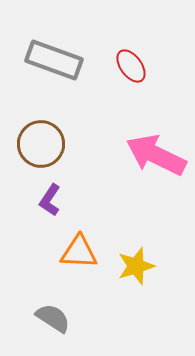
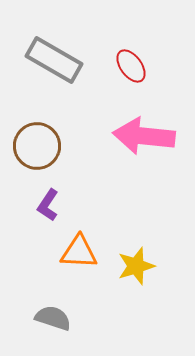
gray rectangle: rotated 10 degrees clockwise
brown circle: moved 4 px left, 2 px down
pink arrow: moved 12 px left, 19 px up; rotated 20 degrees counterclockwise
purple L-shape: moved 2 px left, 5 px down
gray semicircle: rotated 15 degrees counterclockwise
